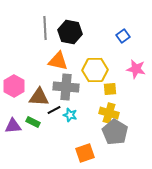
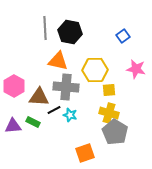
yellow square: moved 1 px left, 1 px down
